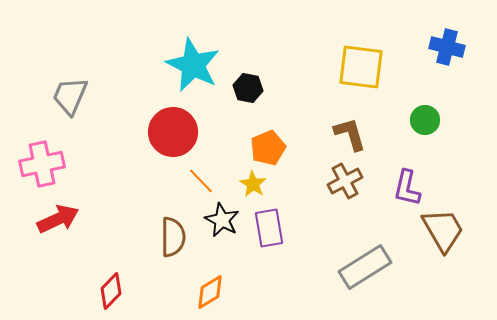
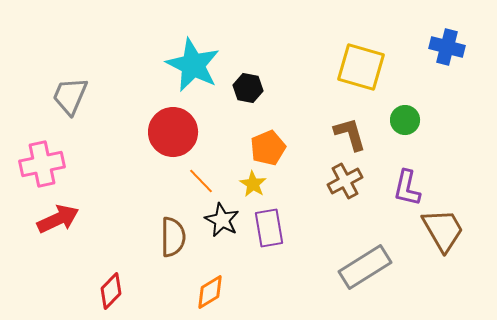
yellow square: rotated 9 degrees clockwise
green circle: moved 20 px left
